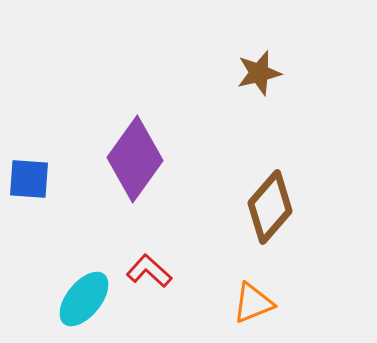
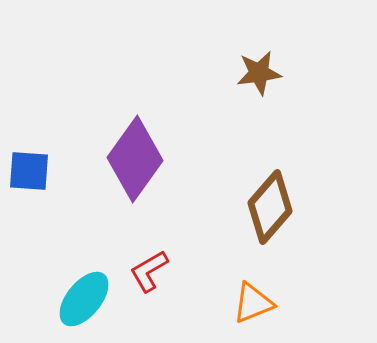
brown star: rotated 6 degrees clockwise
blue square: moved 8 px up
red L-shape: rotated 72 degrees counterclockwise
